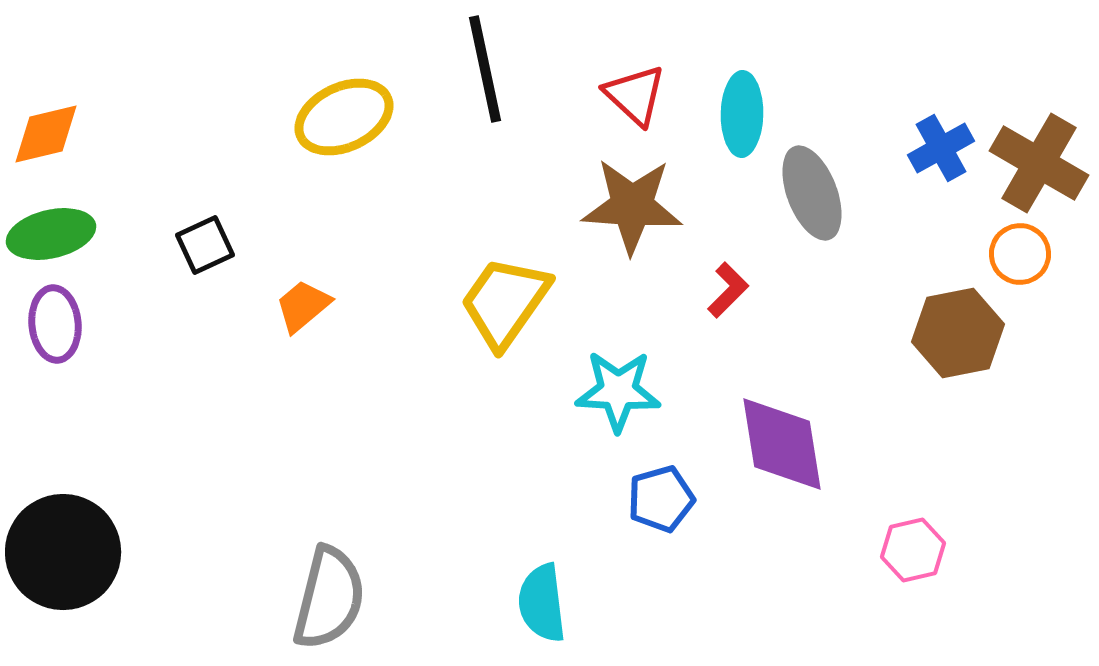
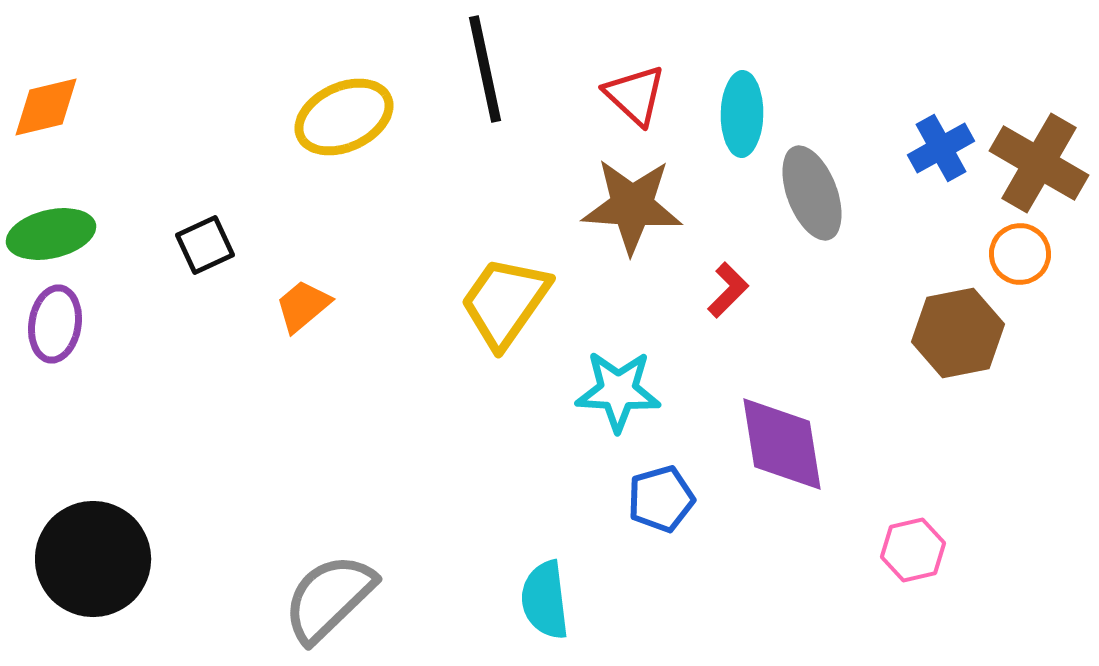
orange diamond: moved 27 px up
purple ellipse: rotated 14 degrees clockwise
black circle: moved 30 px right, 7 px down
gray semicircle: rotated 148 degrees counterclockwise
cyan semicircle: moved 3 px right, 3 px up
